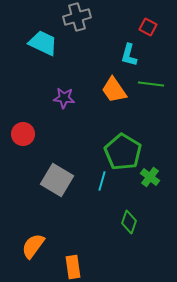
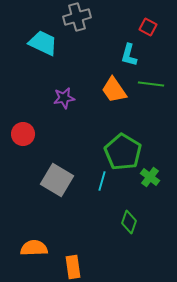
purple star: rotated 15 degrees counterclockwise
orange semicircle: moved 1 px right, 2 px down; rotated 52 degrees clockwise
